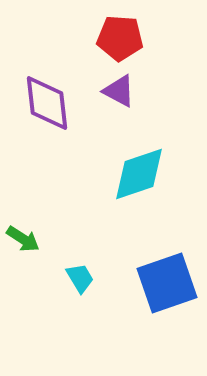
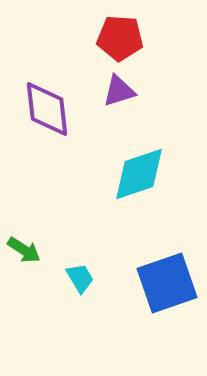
purple triangle: rotated 45 degrees counterclockwise
purple diamond: moved 6 px down
green arrow: moved 1 px right, 11 px down
